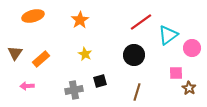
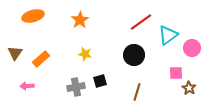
yellow star: rotated 16 degrees counterclockwise
gray cross: moved 2 px right, 3 px up
